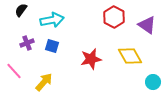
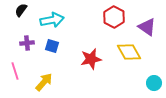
purple triangle: moved 2 px down
purple cross: rotated 16 degrees clockwise
yellow diamond: moved 1 px left, 4 px up
pink line: moved 1 px right; rotated 24 degrees clockwise
cyan circle: moved 1 px right, 1 px down
